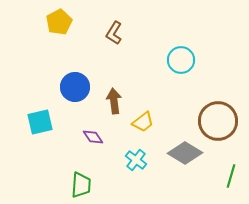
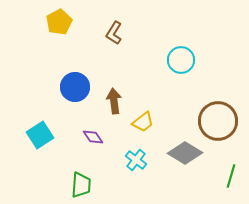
cyan square: moved 13 px down; rotated 20 degrees counterclockwise
